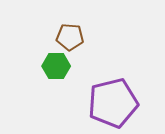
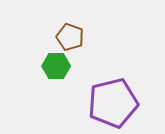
brown pentagon: rotated 16 degrees clockwise
